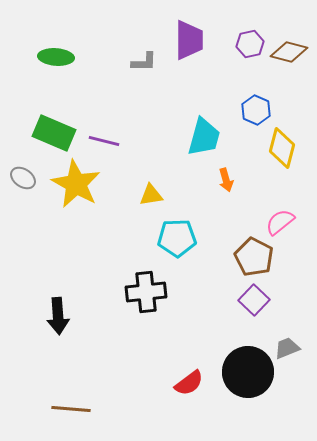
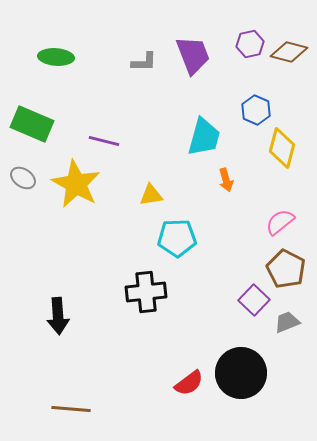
purple trapezoid: moved 4 px right, 15 px down; rotated 21 degrees counterclockwise
green rectangle: moved 22 px left, 9 px up
brown pentagon: moved 32 px right, 12 px down
gray trapezoid: moved 26 px up
black circle: moved 7 px left, 1 px down
